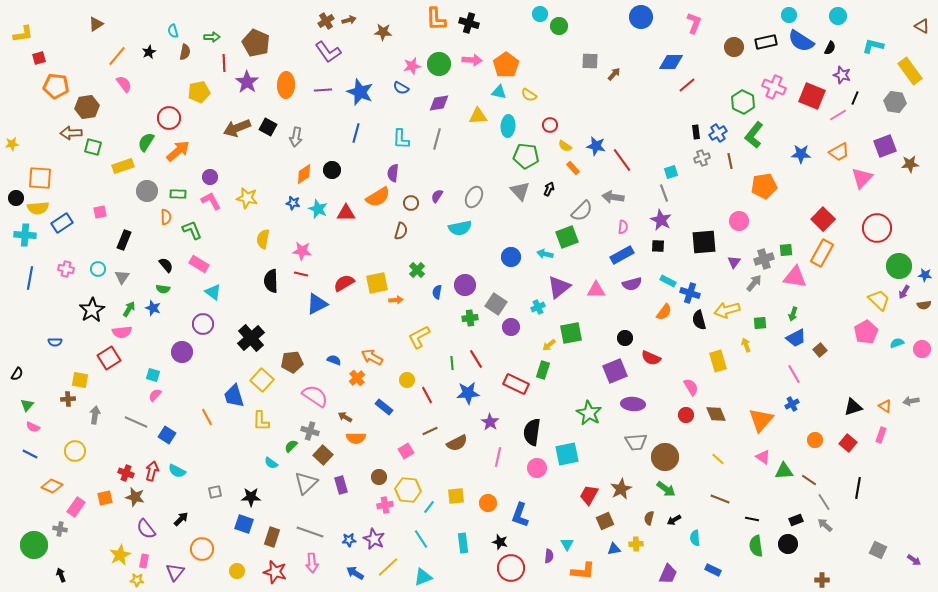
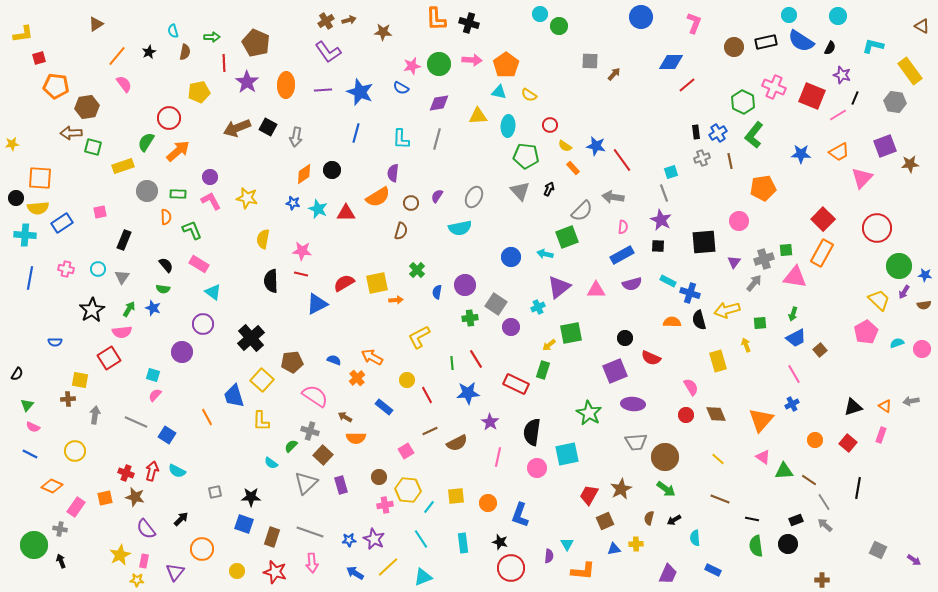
orange pentagon at (764, 186): moved 1 px left, 2 px down
orange semicircle at (664, 312): moved 8 px right, 10 px down; rotated 126 degrees counterclockwise
black arrow at (61, 575): moved 14 px up
